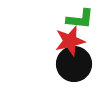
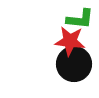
red star: rotated 20 degrees clockwise
